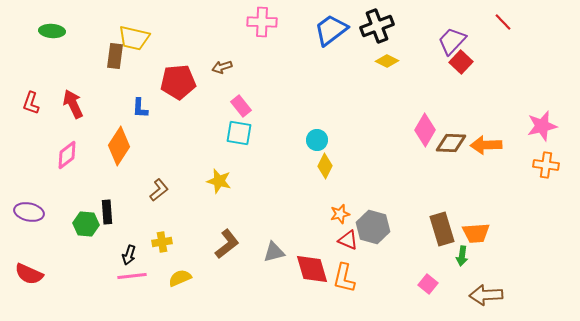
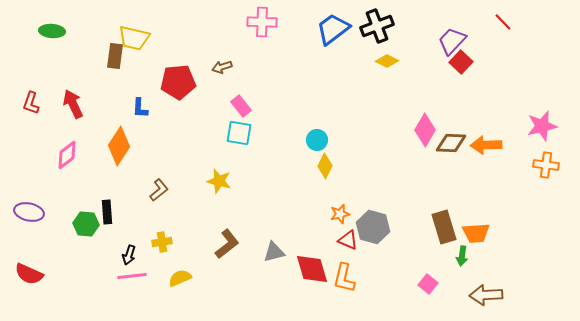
blue trapezoid at (331, 30): moved 2 px right, 1 px up
brown rectangle at (442, 229): moved 2 px right, 2 px up
